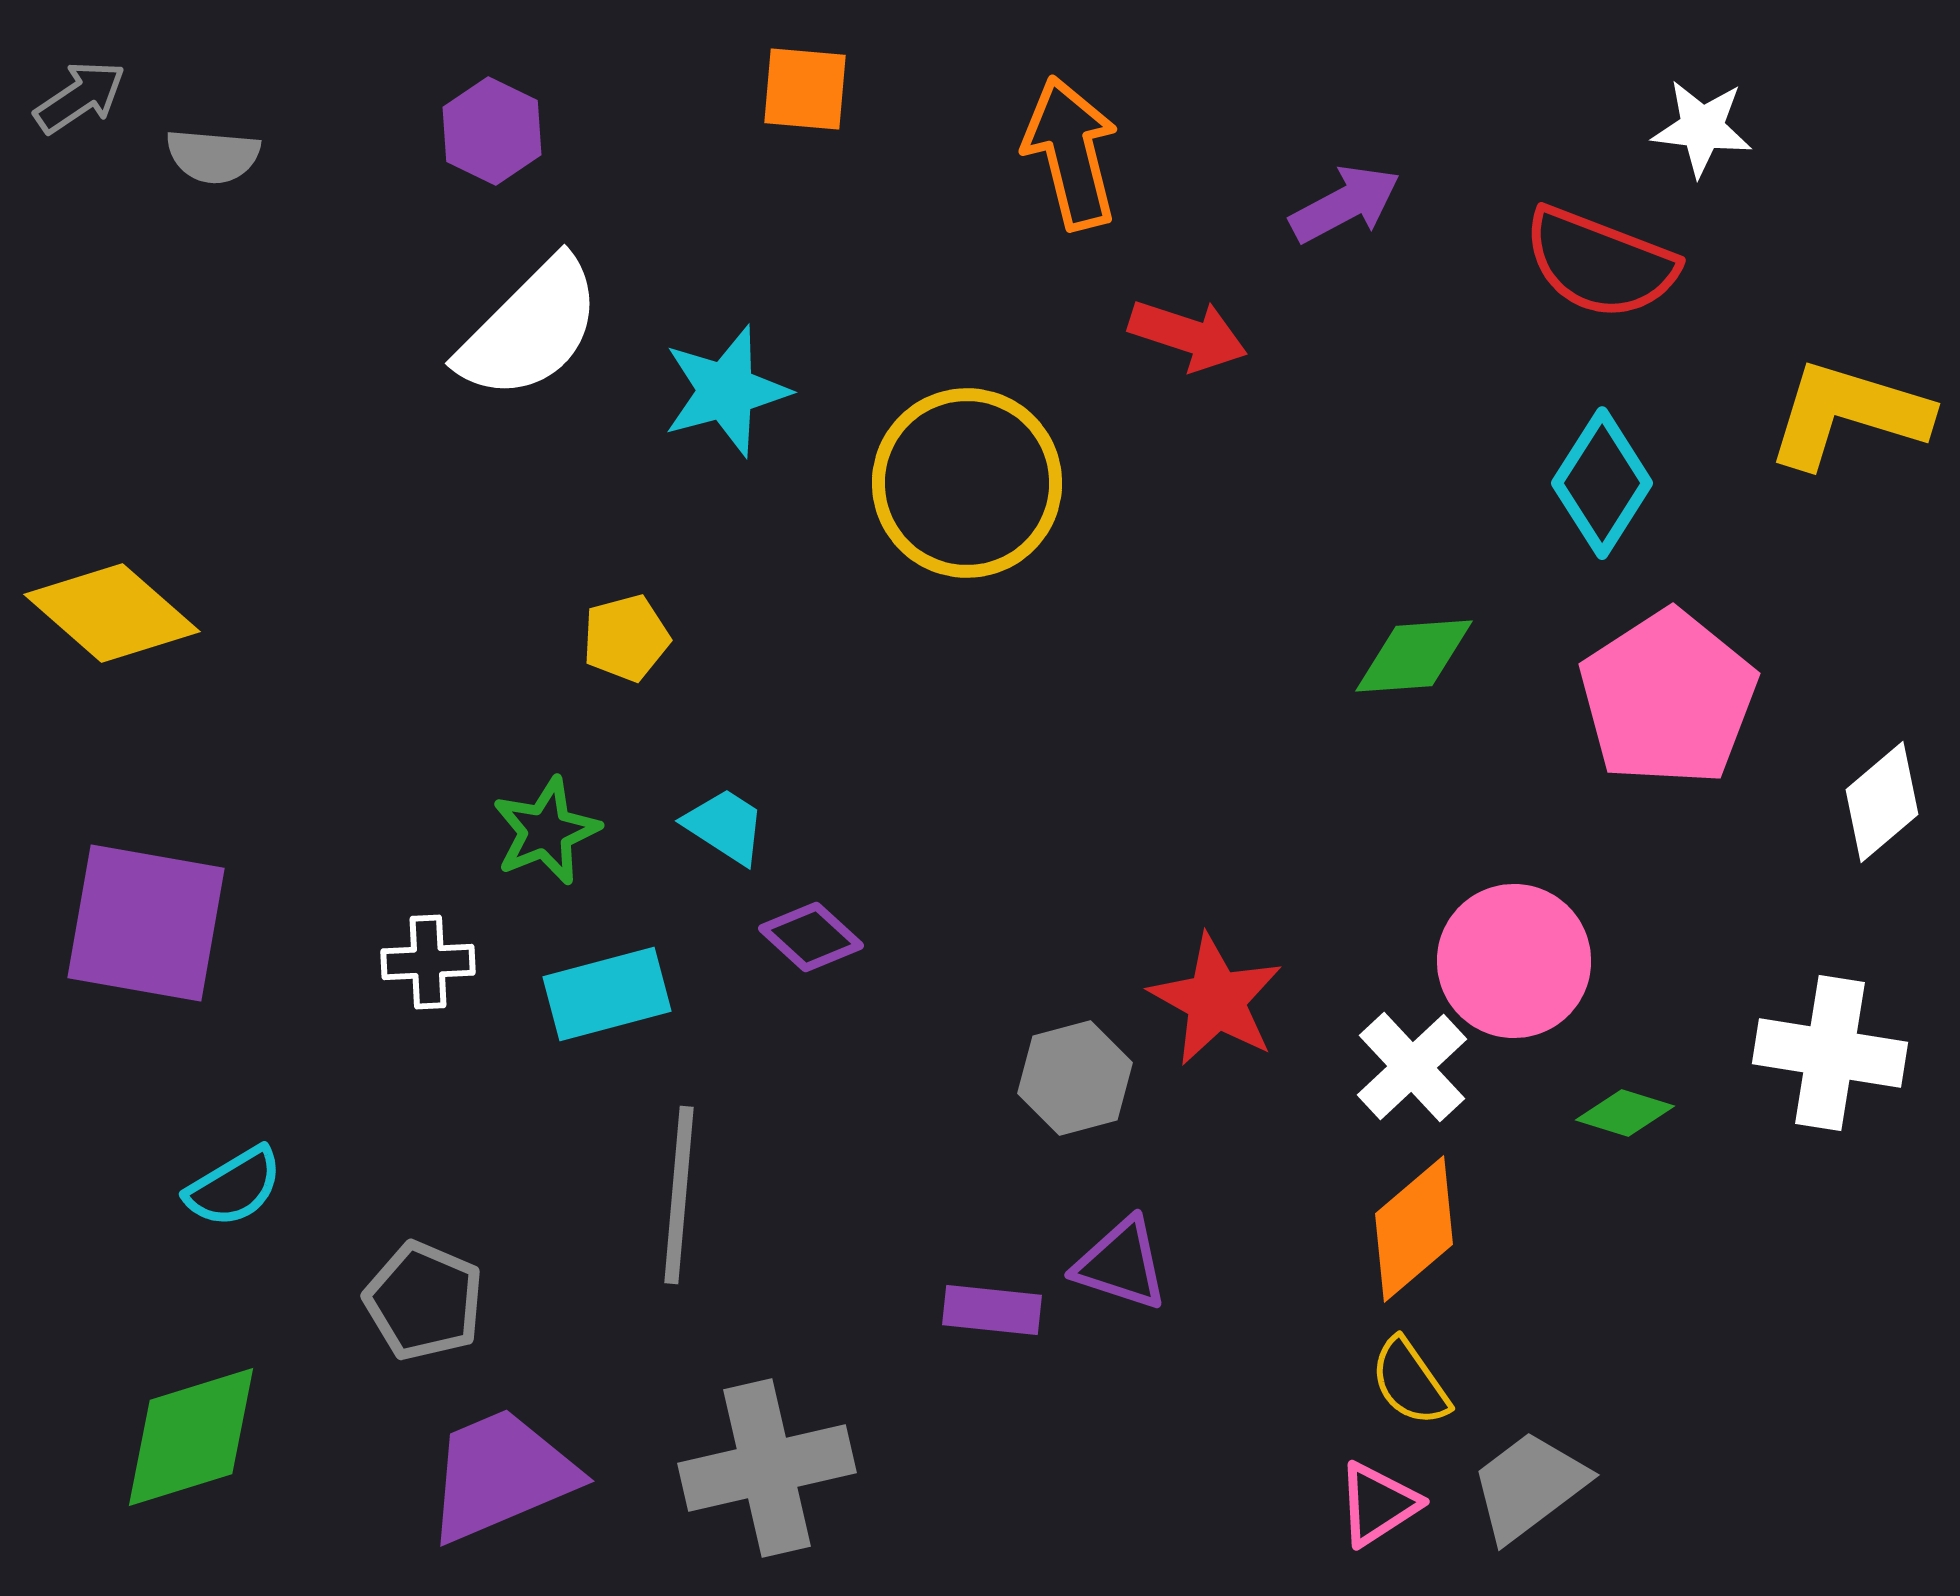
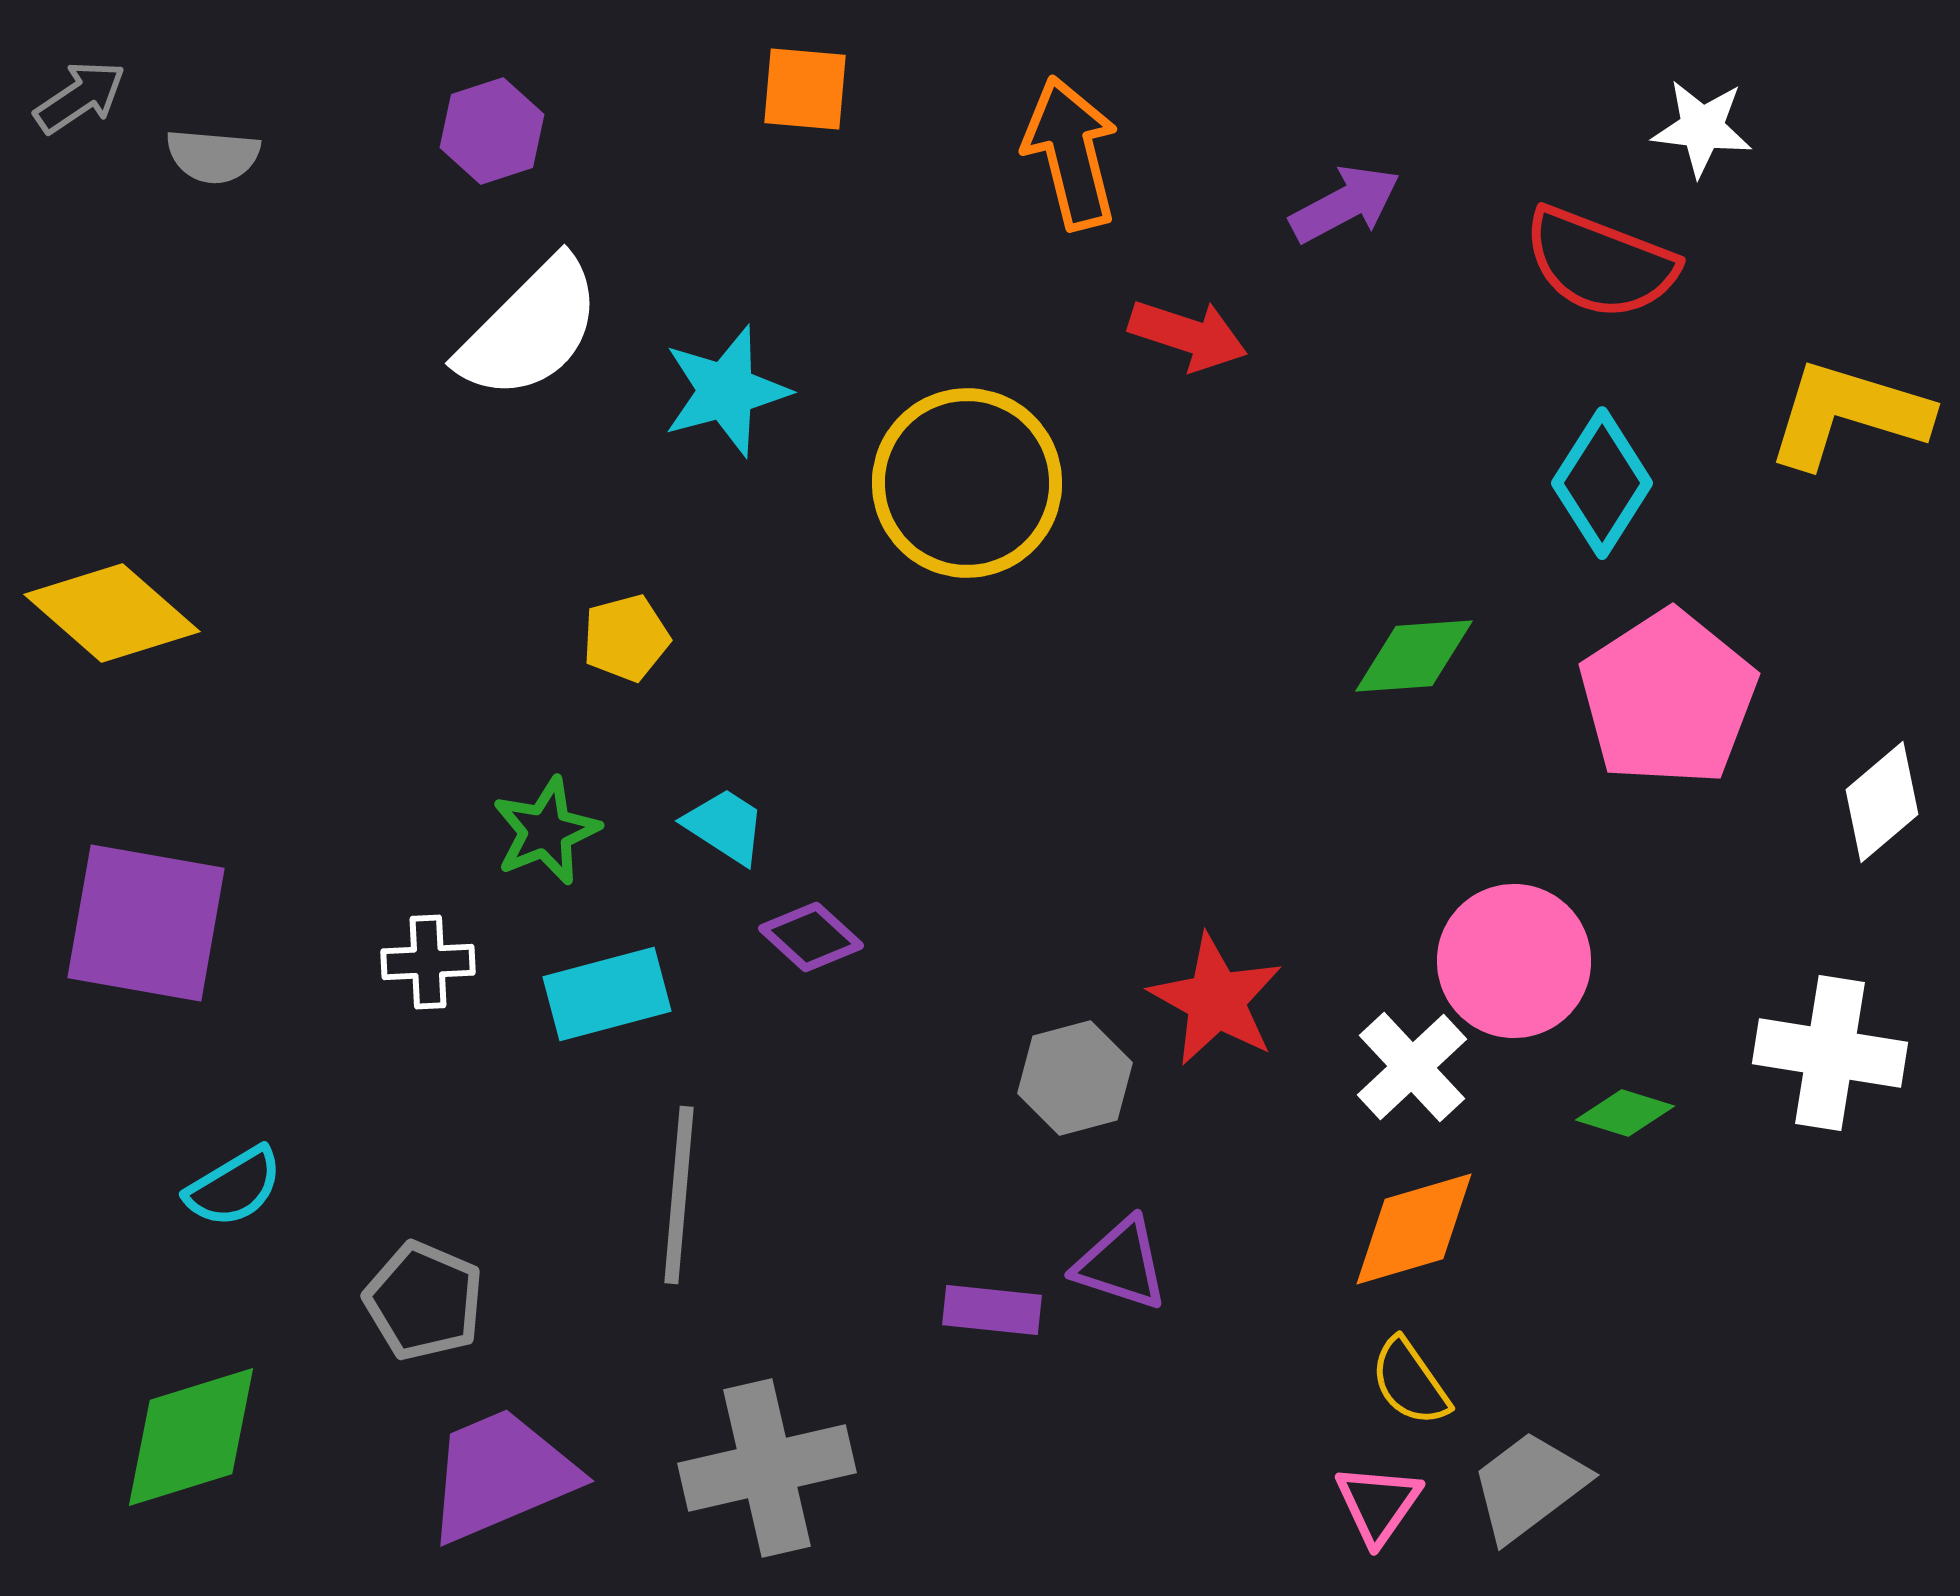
purple hexagon at (492, 131): rotated 16 degrees clockwise
orange diamond at (1414, 1229): rotated 24 degrees clockwise
pink triangle at (1378, 1504): rotated 22 degrees counterclockwise
